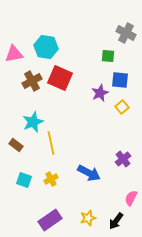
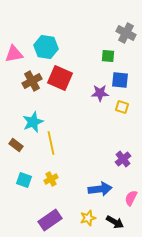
purple star: rotated 24 degrees clockwise
yellow square: rotated 32 degrees counterclockwise
blue arrow: moved 11 px right, 16 px down; rotated 35 degrees counterclockwise
black arrow: moved 1 px left, 1 px down; rotated 96 degrees counterclockwise
